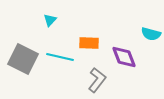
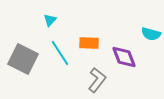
cyan line: moved 4 px up; rotated 44 degrees clockwise
